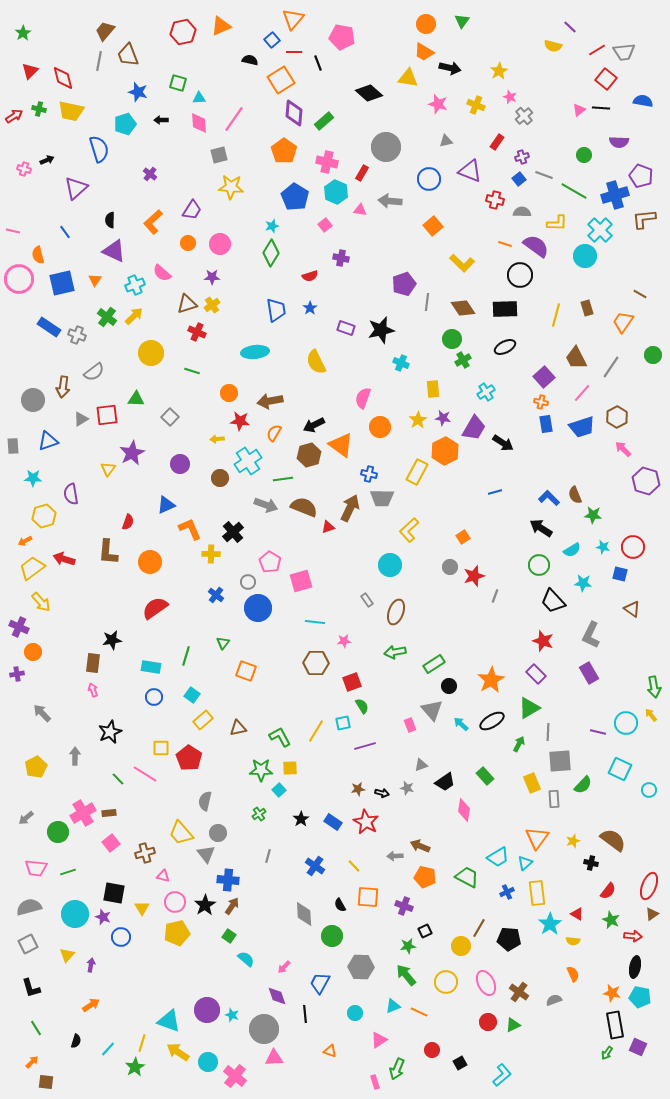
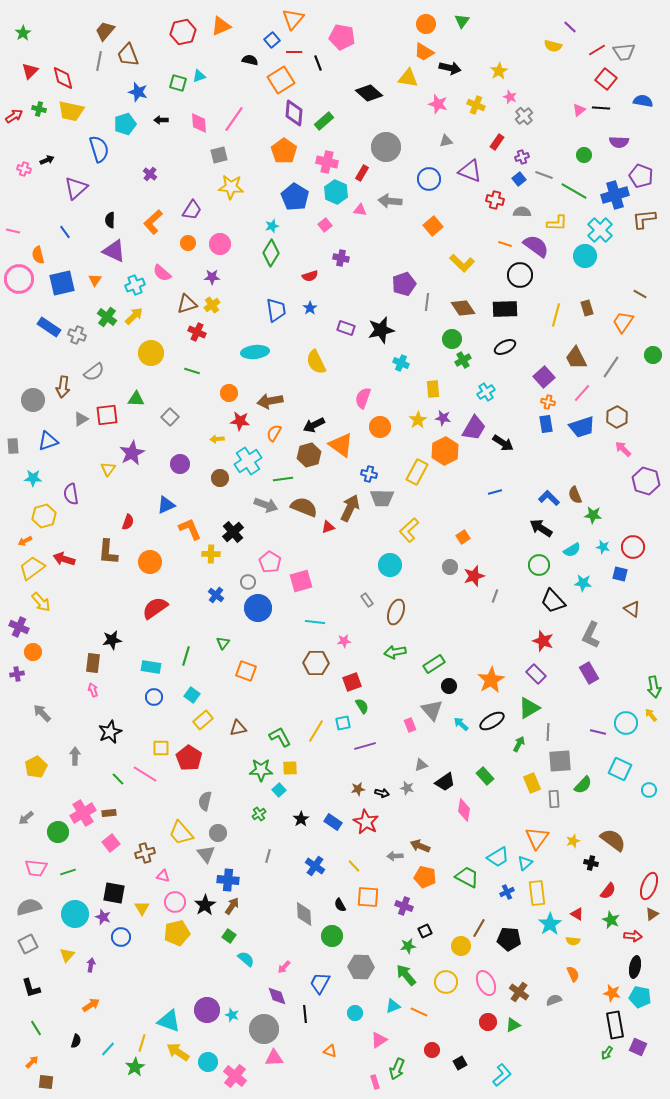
cyan triangle at (199, 98): moved 22 px up; rotated 16 degrees counterclockwise
orange cross at (541, 402): moved 7 px right
